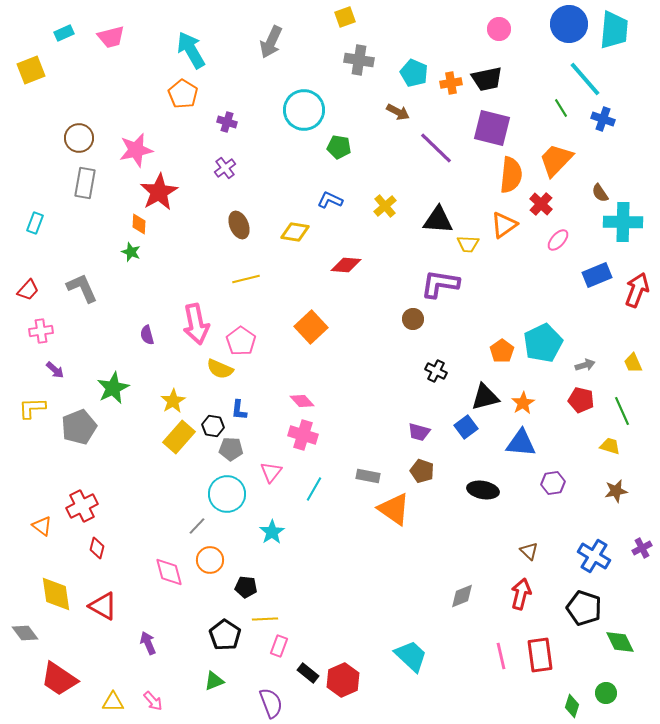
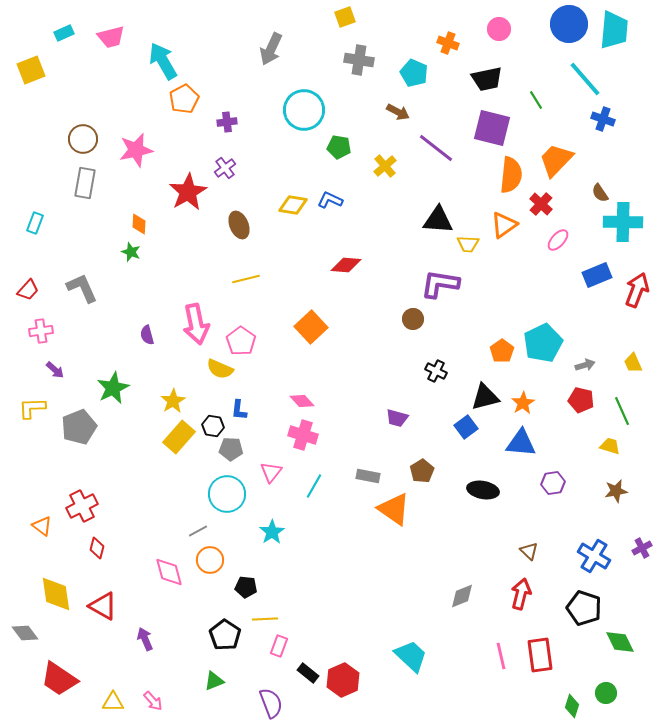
gray arrow at (271, 42): moved 7 px down
cyan arrow at (191, 50): moved 28 px left, 11 px down
orange cross at (451, 83): moved 3 px left, 40 px up; rotated 30 degrees clockwise
orange pentagon at (183, 94): moved 1 px right, 5 px down; rotated 12 degrees clockwise
green line at (561, 108): moved 25 px left, 8 px up
purple cross at (227, 122): rotated 24 degrees counterclockwise
brown circle at (79, 138): moved 4 px right, 1 px down
purple line at (436, 148): rotated 6 degrees counterclockwise
red star at (159, 192): moved 29 px right
yellow cross at (385, 206): moved 40 px up
yellow diamond at (295, 232): moved 2 px left, 27 px up
purple trapezoid at (419, 432): moved 22 px left, 14 px up
brown pentagon at (422, 471): rotated 20 degrees clockwise
cyan line at (314, 489): moved 3 px up
gray line at (197, 526): moved 1 px right, 5 px down; rotated 18 degrees clockwise
purple arrow at (148, 643): moved 3 px left, 4 px up
